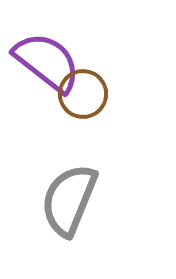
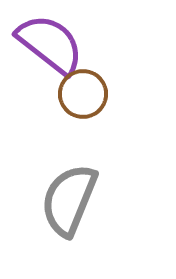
purple semicircle: moved 3 px right, 18 px up
